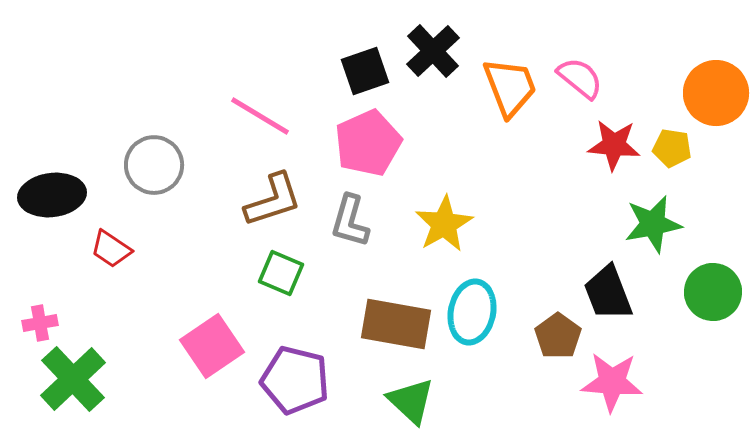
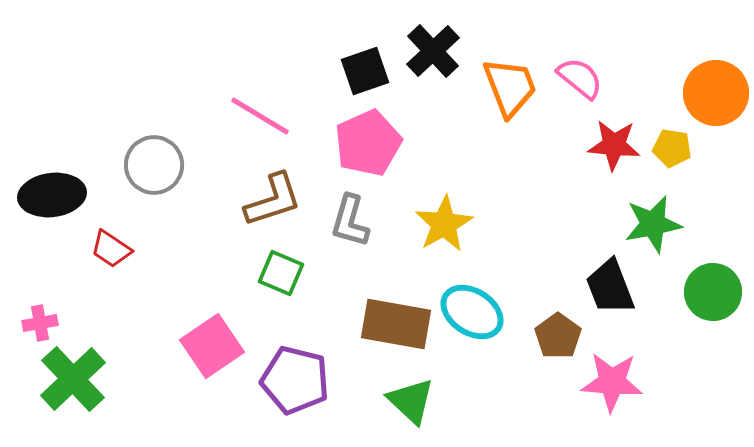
black trapezoid: moved 2 px right, 6 px up
cyan ellipse: rotated 68 degrees counterclockwise
